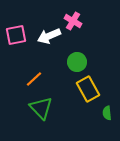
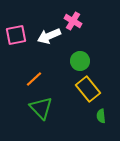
green circle: moved 3 px right, 1 px up
yellow rectangle: rotated 10 degrees counterclockwise
green semicircle: moved 6 px left, 3 px down
